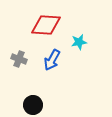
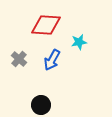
gray cross: rotated 21 degrees clockwise
black circle: moved 8 px right
